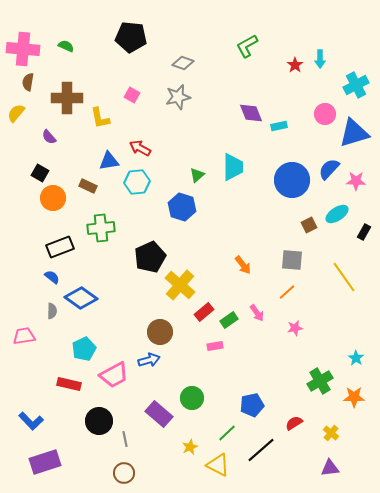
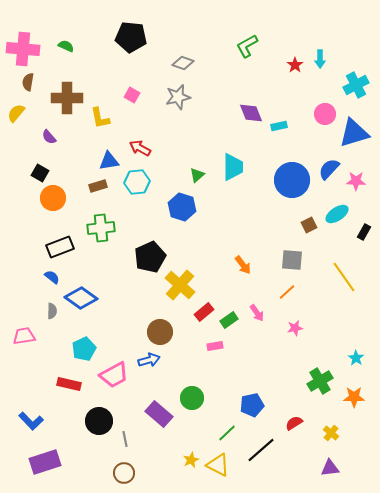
brown rectangle at (88, 186): moved 10 px right; rotated 42 degrees counterclockwise
yellow star at (190, 447): moved 1 px right, 13 px down
